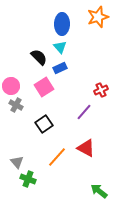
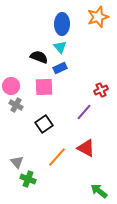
black semicircle: rotated 24 degrees counterclockwise
pink square: rotated 30 degrees clockwise
